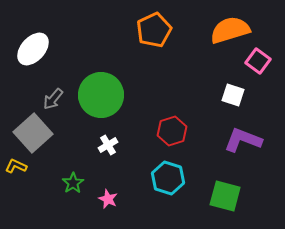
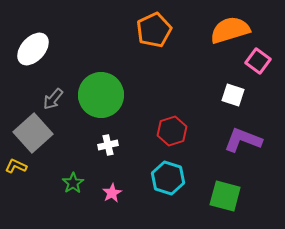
white cross: rotated 18 degrees clockwise
pink star: moved 4 px right, 6 px up; rotated 18 degrees clockwise
